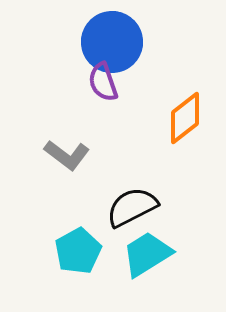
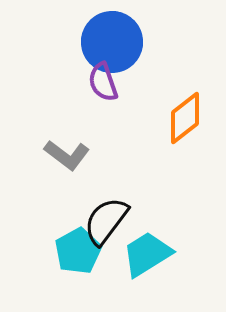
black semicircle: moved 26 px left, 14 px down; rotated 26 degrees counterclockwise
